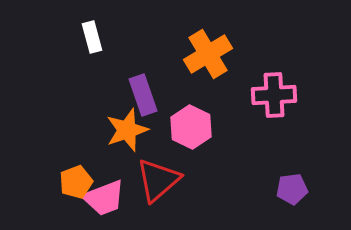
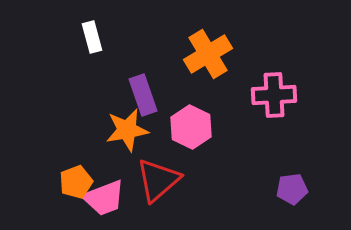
orange star: rotated 9 degrees clockwise
